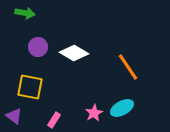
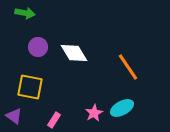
white diamond: rotated 28 degrees clockwise
